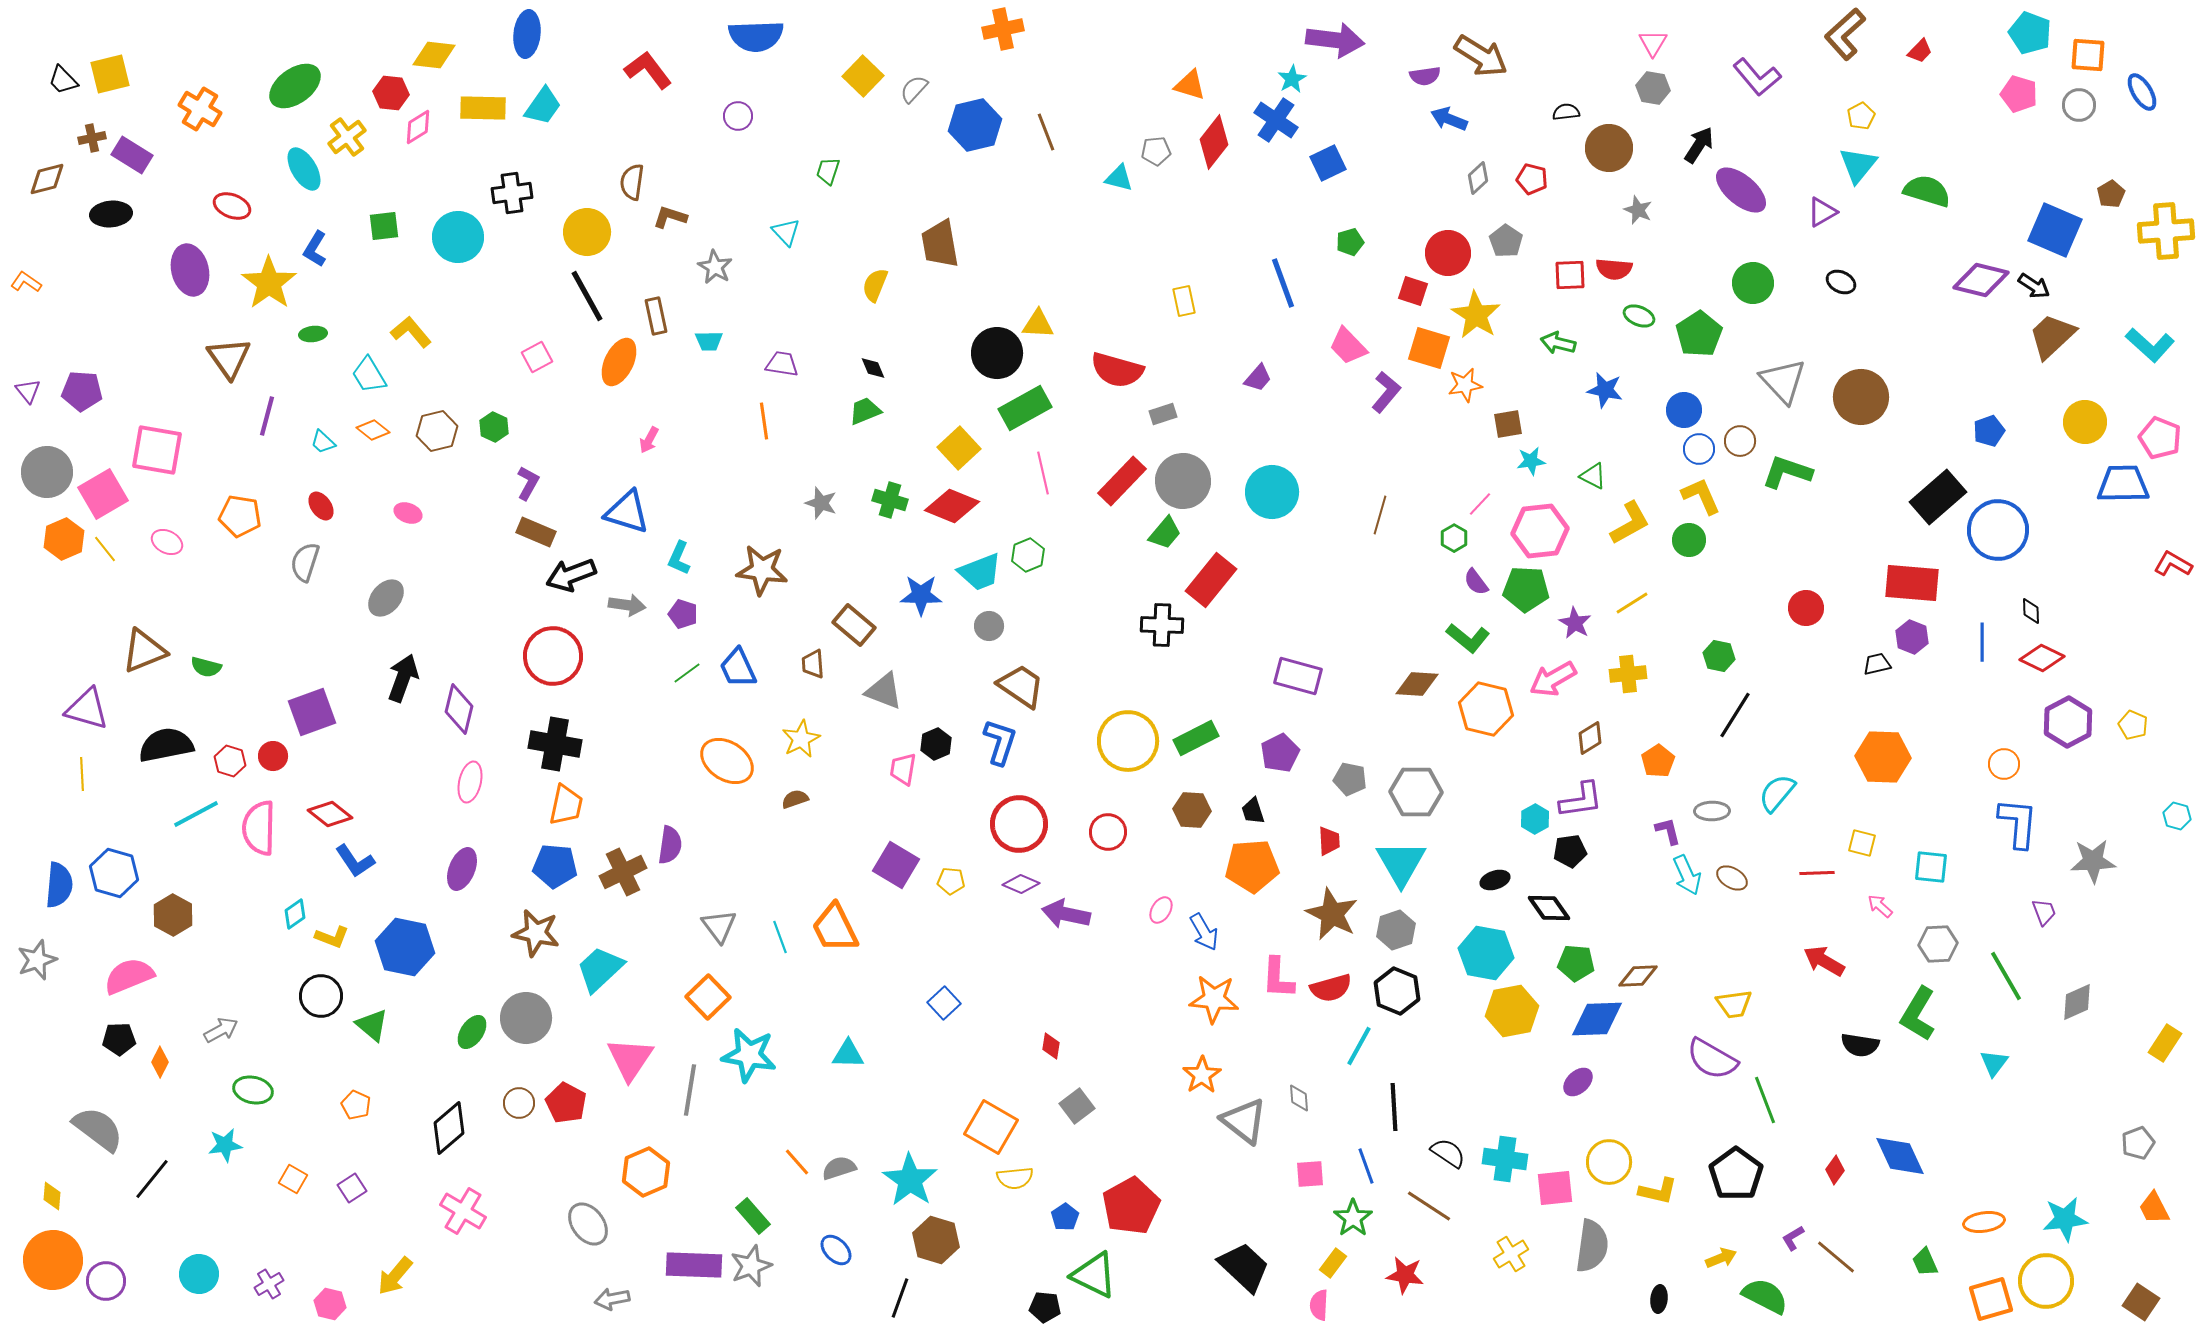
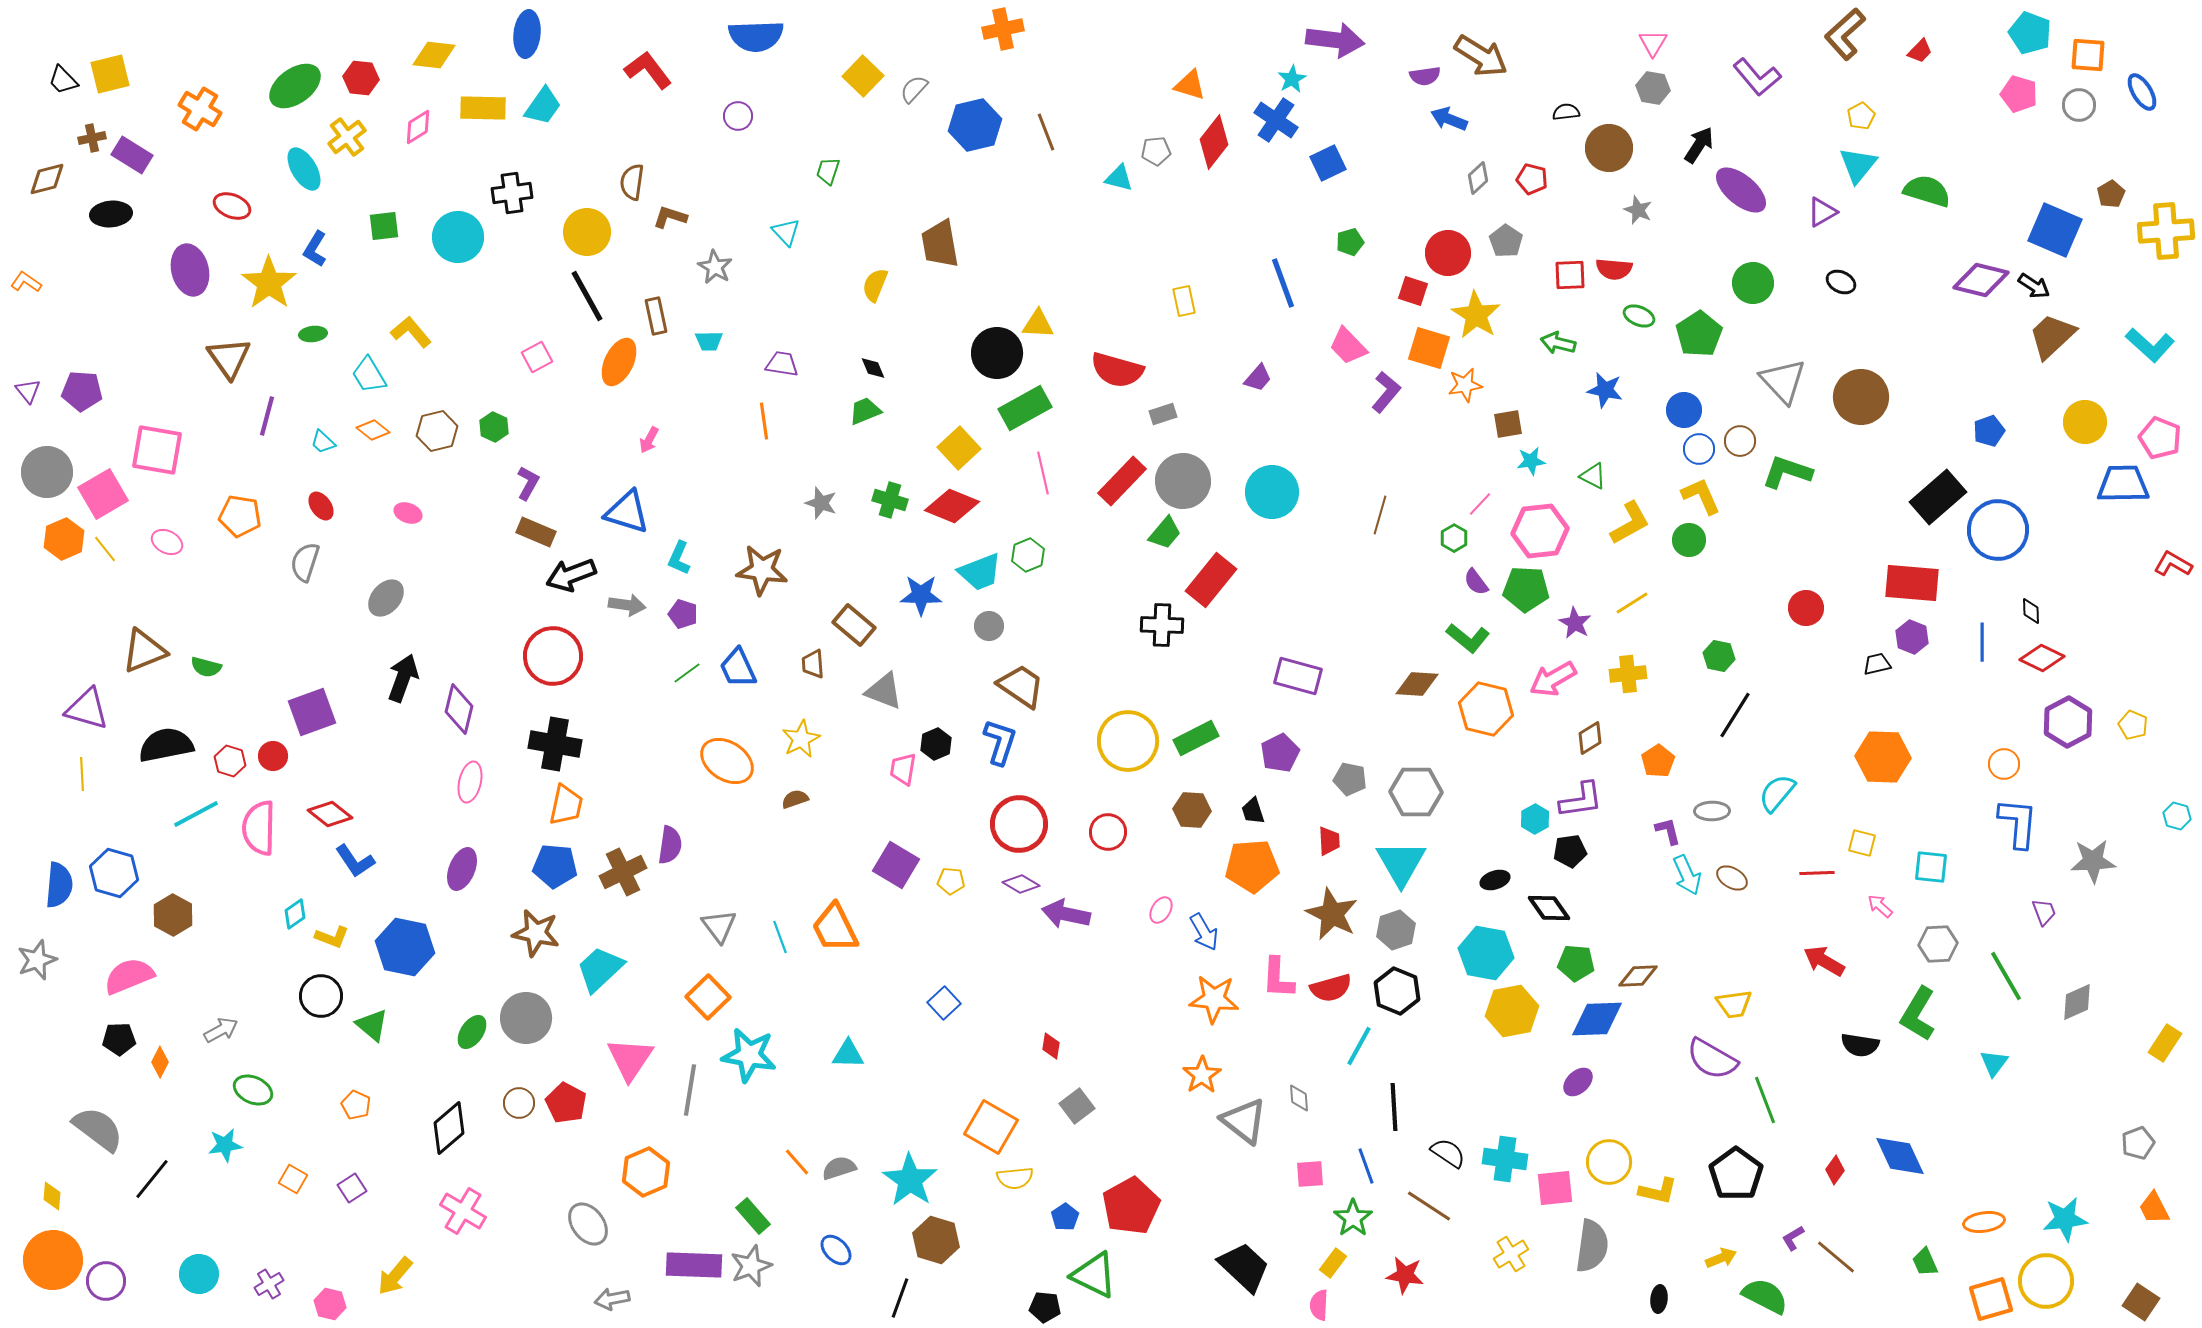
red hexagon at (391, 93): moved 30 px left, 15 px up
purple diamond at (1021, 884): rotated 9 degrees clockwise
green ellipse at (253, 1090): rotated 12 degrees clockwise
